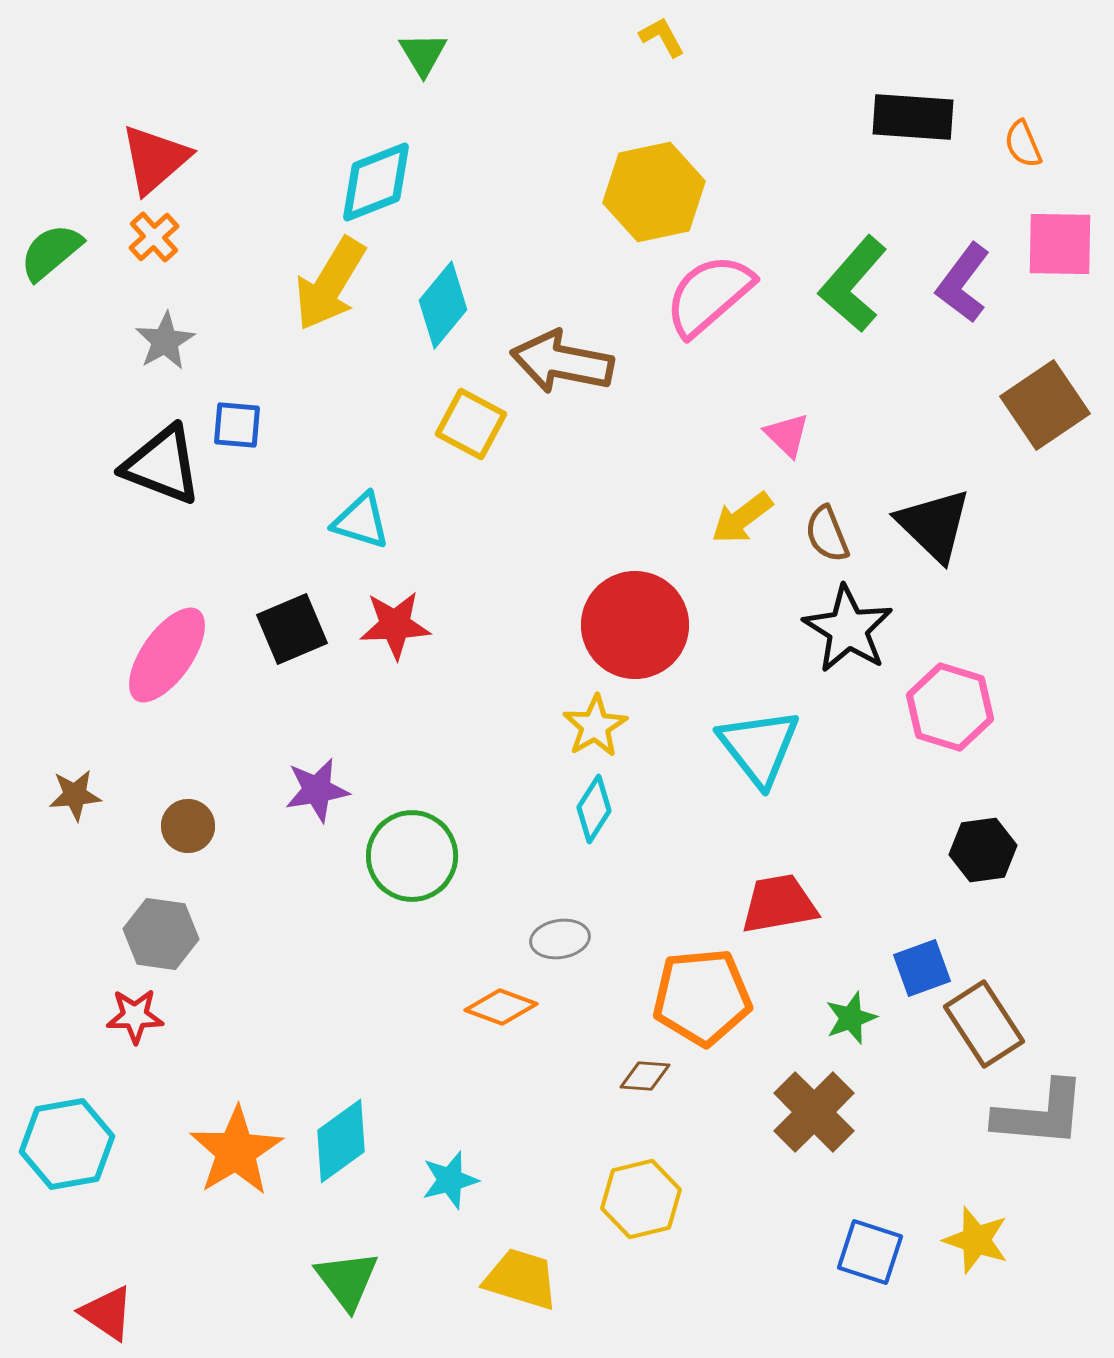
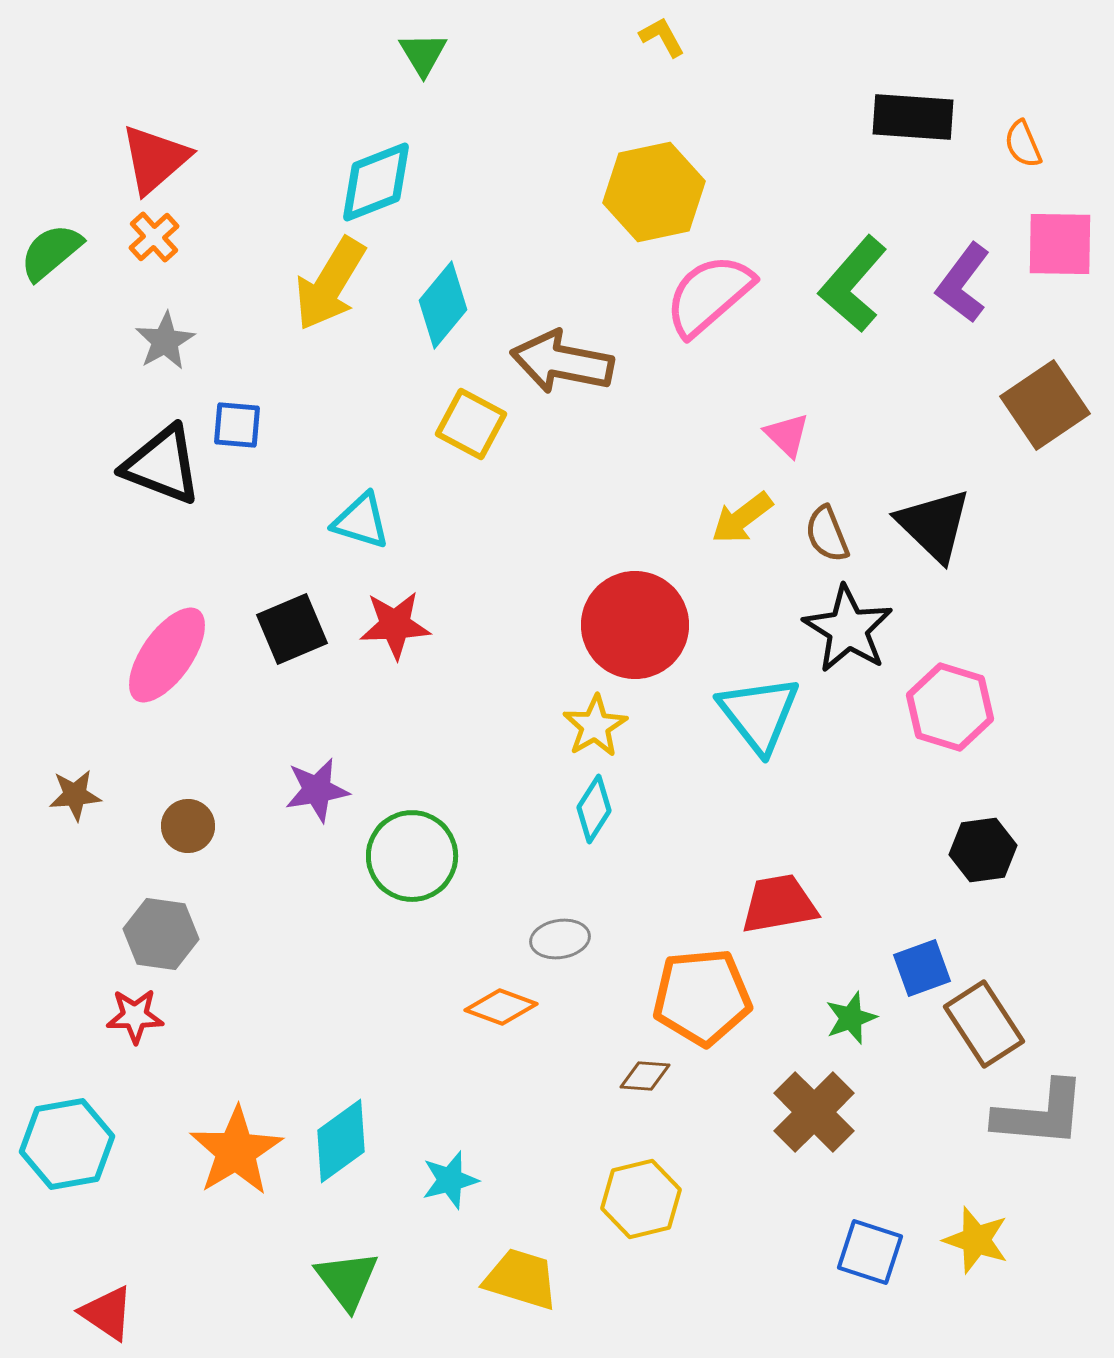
cyan triangle at (759, 747): moved 33 px up
